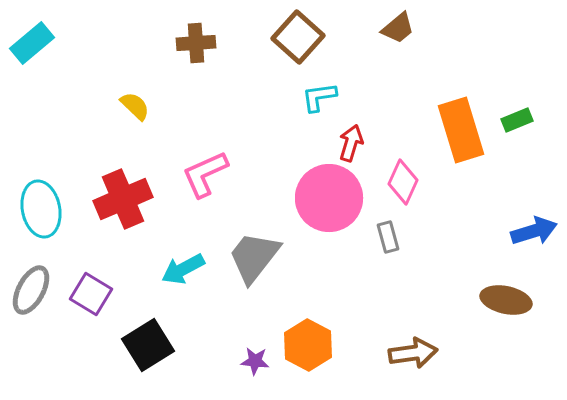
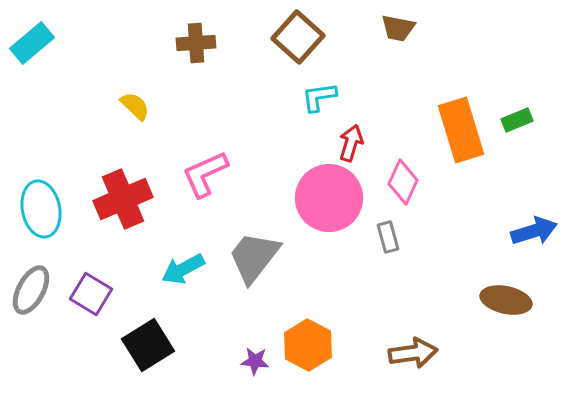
brown trapezoid: rotated 51 degrees clockwise
